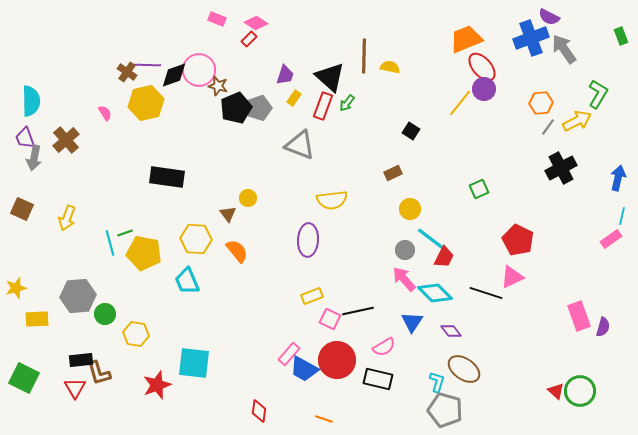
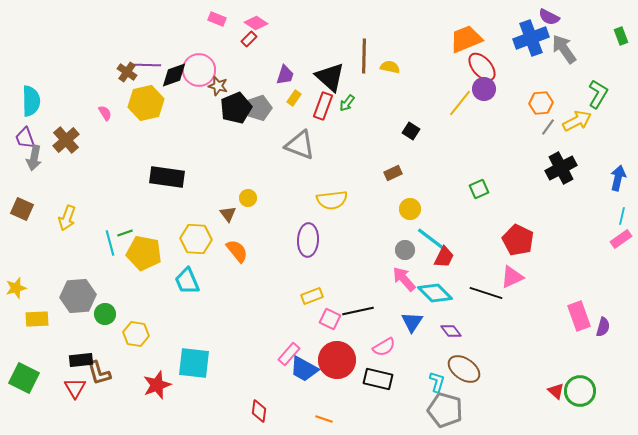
pink rectangle at (611, 239): moved 10 px right
